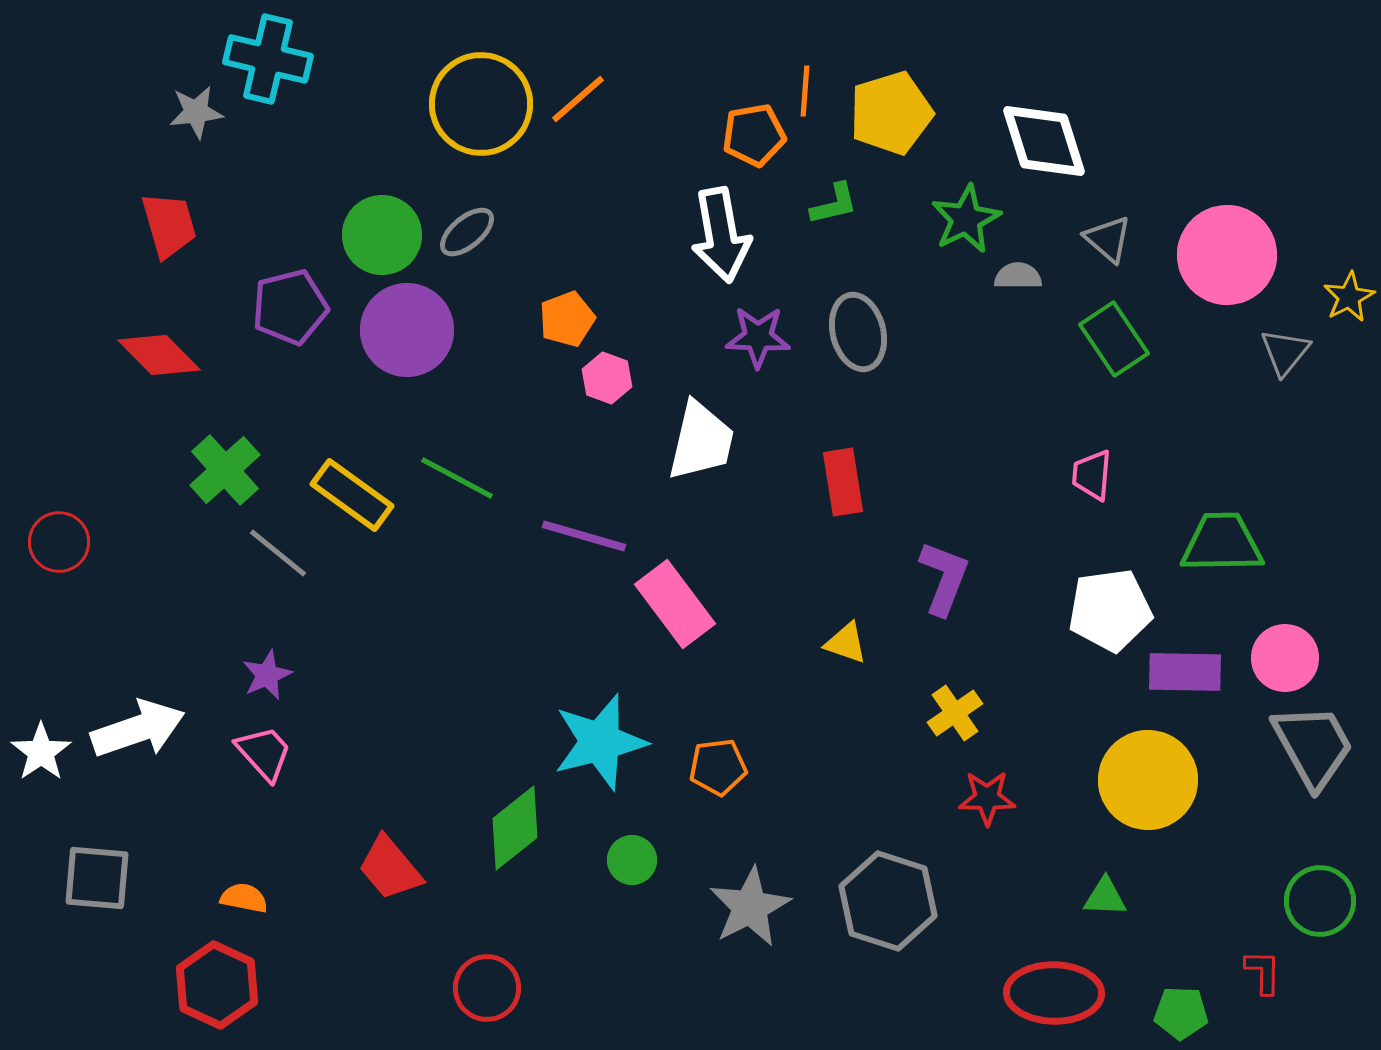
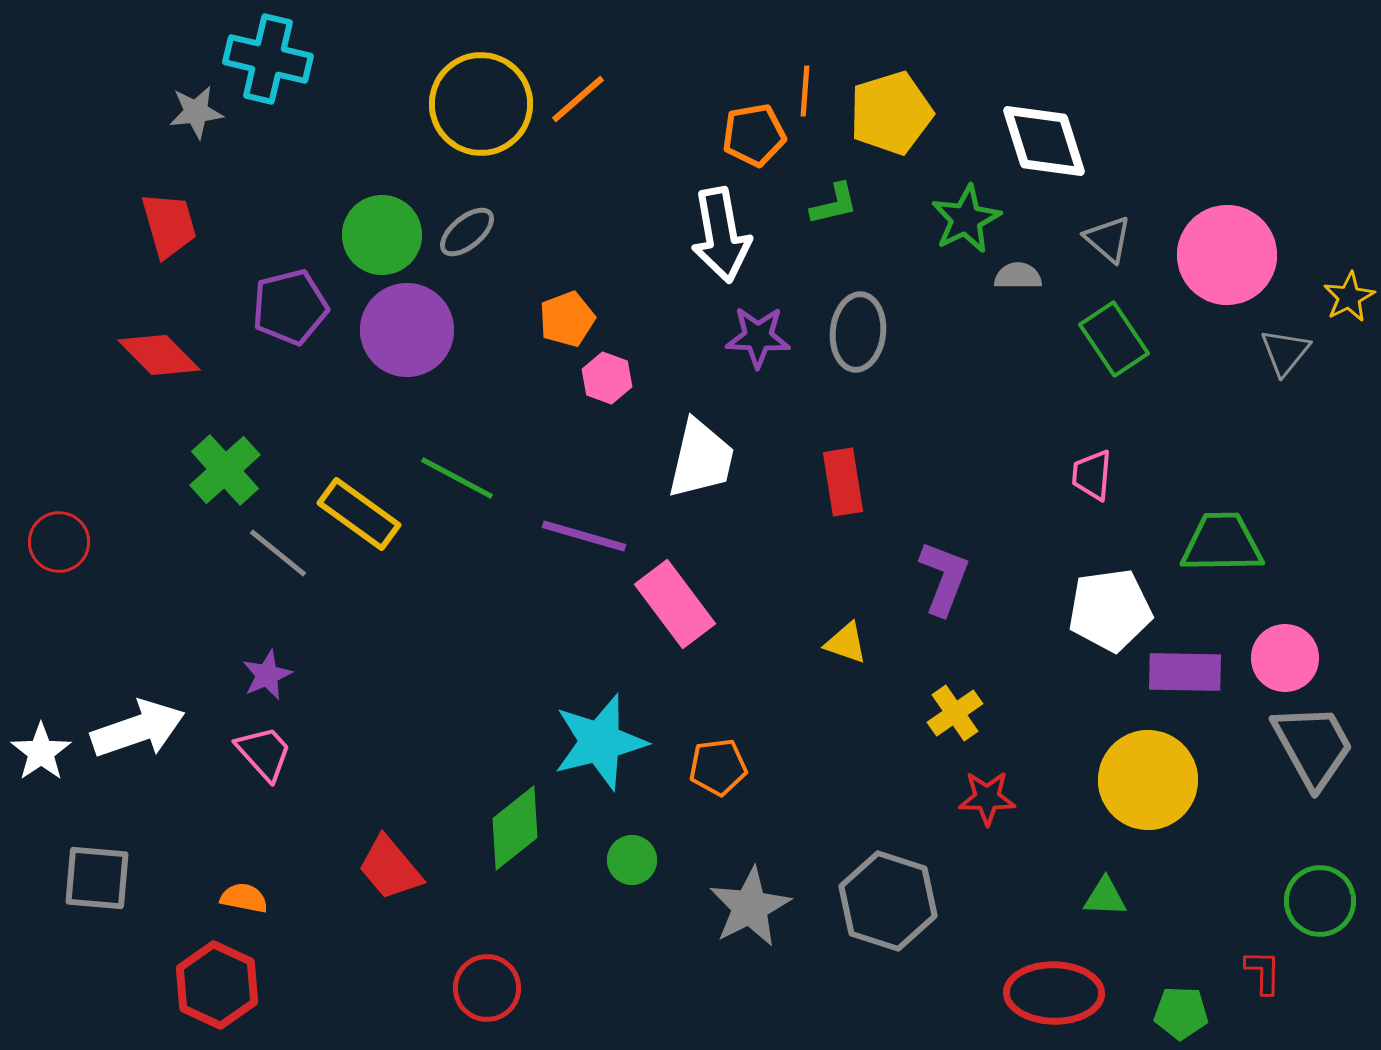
gray ellipse at (858, 332): rotated 20 degrees clockwise
white trapezoid at (701, 441): moved 18 px down
yellow rectangle at (352, 495): moved 7 px right, 19 px down
